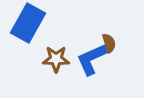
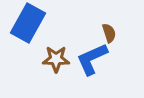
brown semicircle: moved 10 px up
